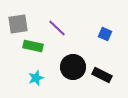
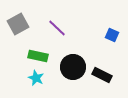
gray square: rotated 20 degrees counterclockwise
blue square: moved 7 px right, 1 px down
green rectangle: moved 5 px right, 10 px down
cyan star: rotated 28 degrees counterclockwise
